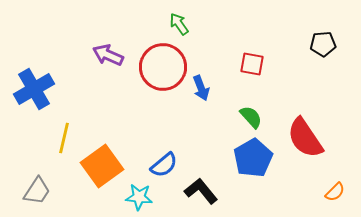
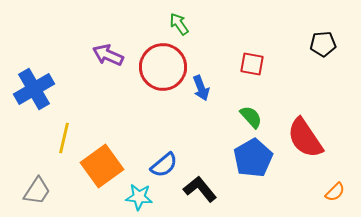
black L-shape: moved 1 px left, 2 px up
